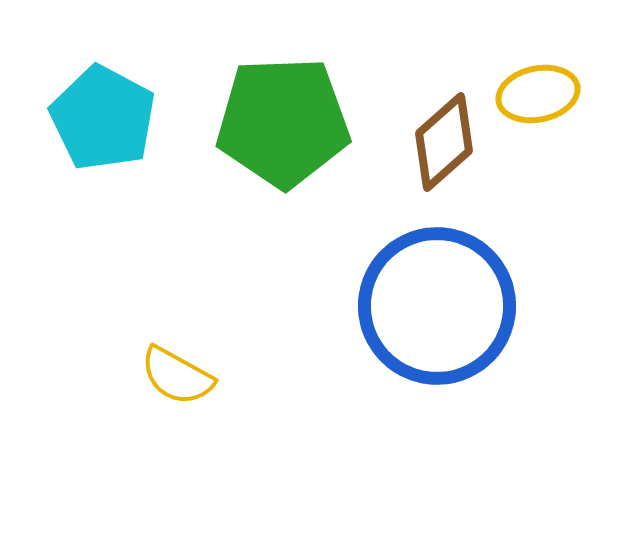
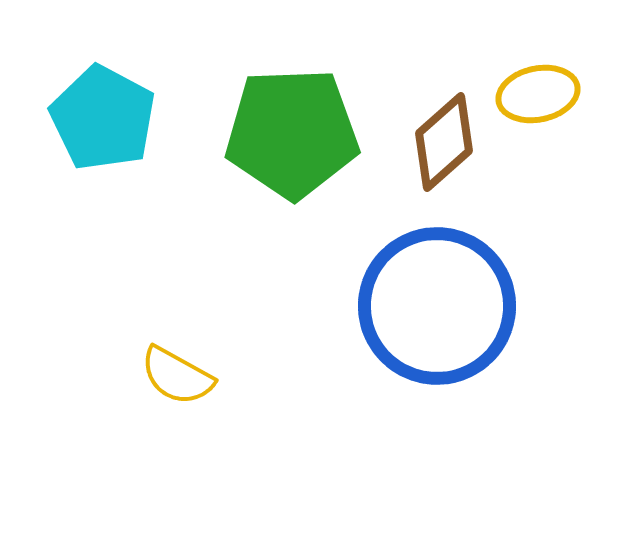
green pentagon: moved 9 px right, 11 px down
